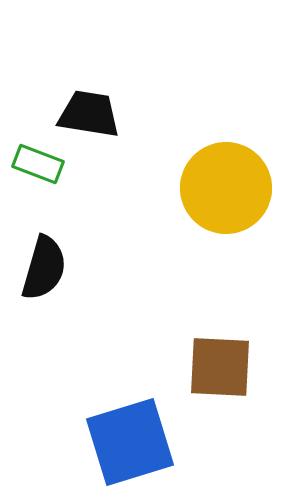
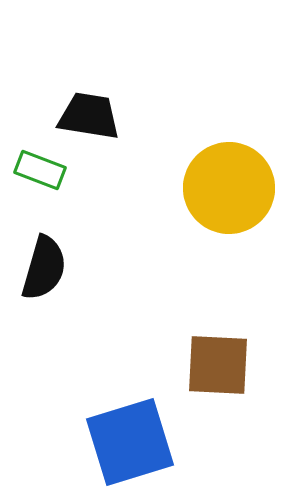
black trapezoid: moved 2 px down
green rectangle: moved 2 px right, 6 px down
yellow circle: moved 3 px right
brown square: moved 2 px left, 2 px up
